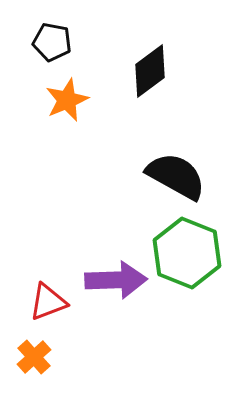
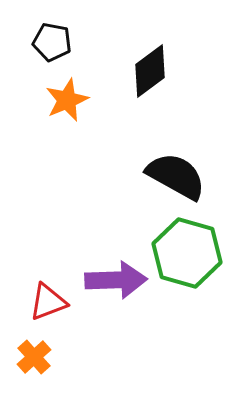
green hexagon: rotated 6 degrees counterclockwise
